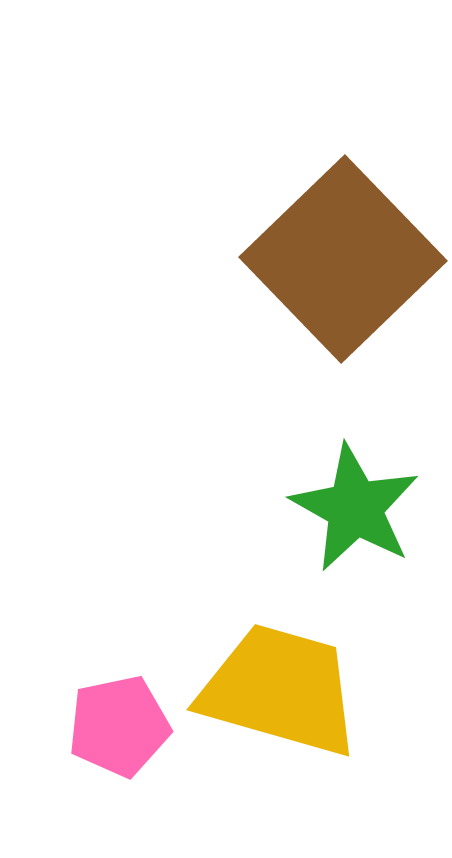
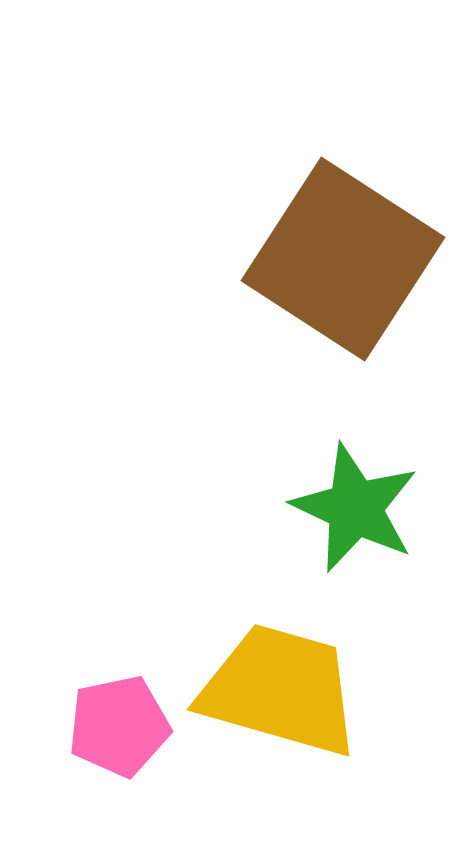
brown square: rotated 13 degrees counterclockwise
green star: rotated 4 degrees counterclockwise
